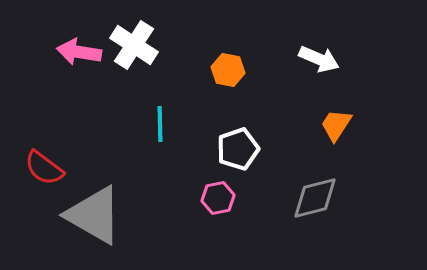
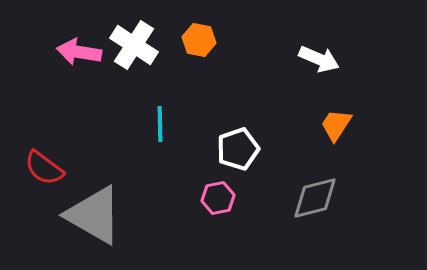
orange hexagon: moved 29 px left, 30 px up
